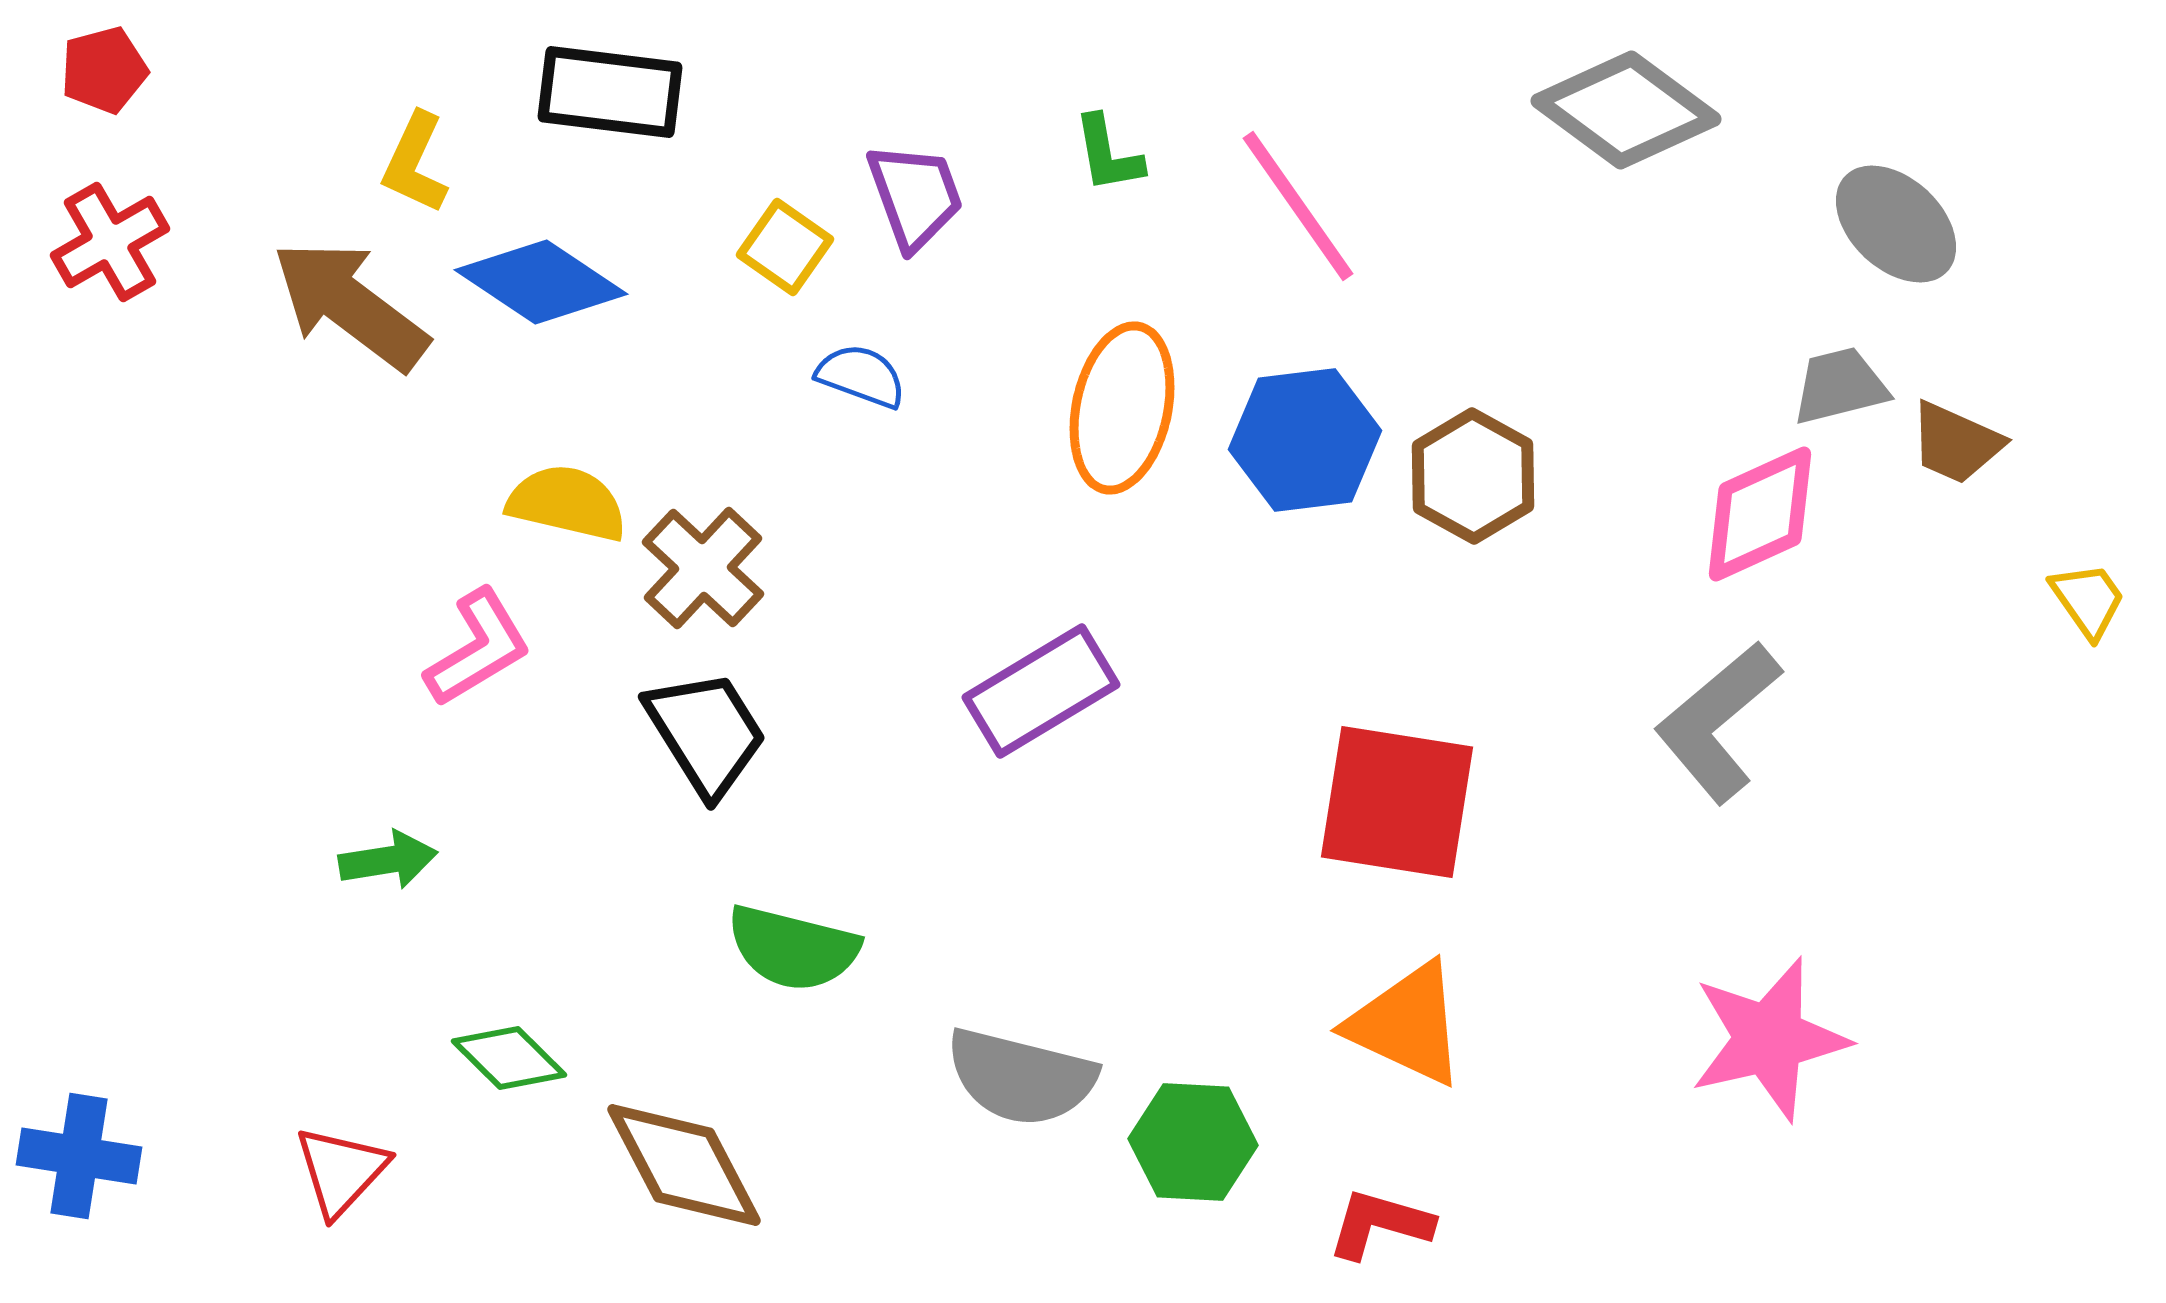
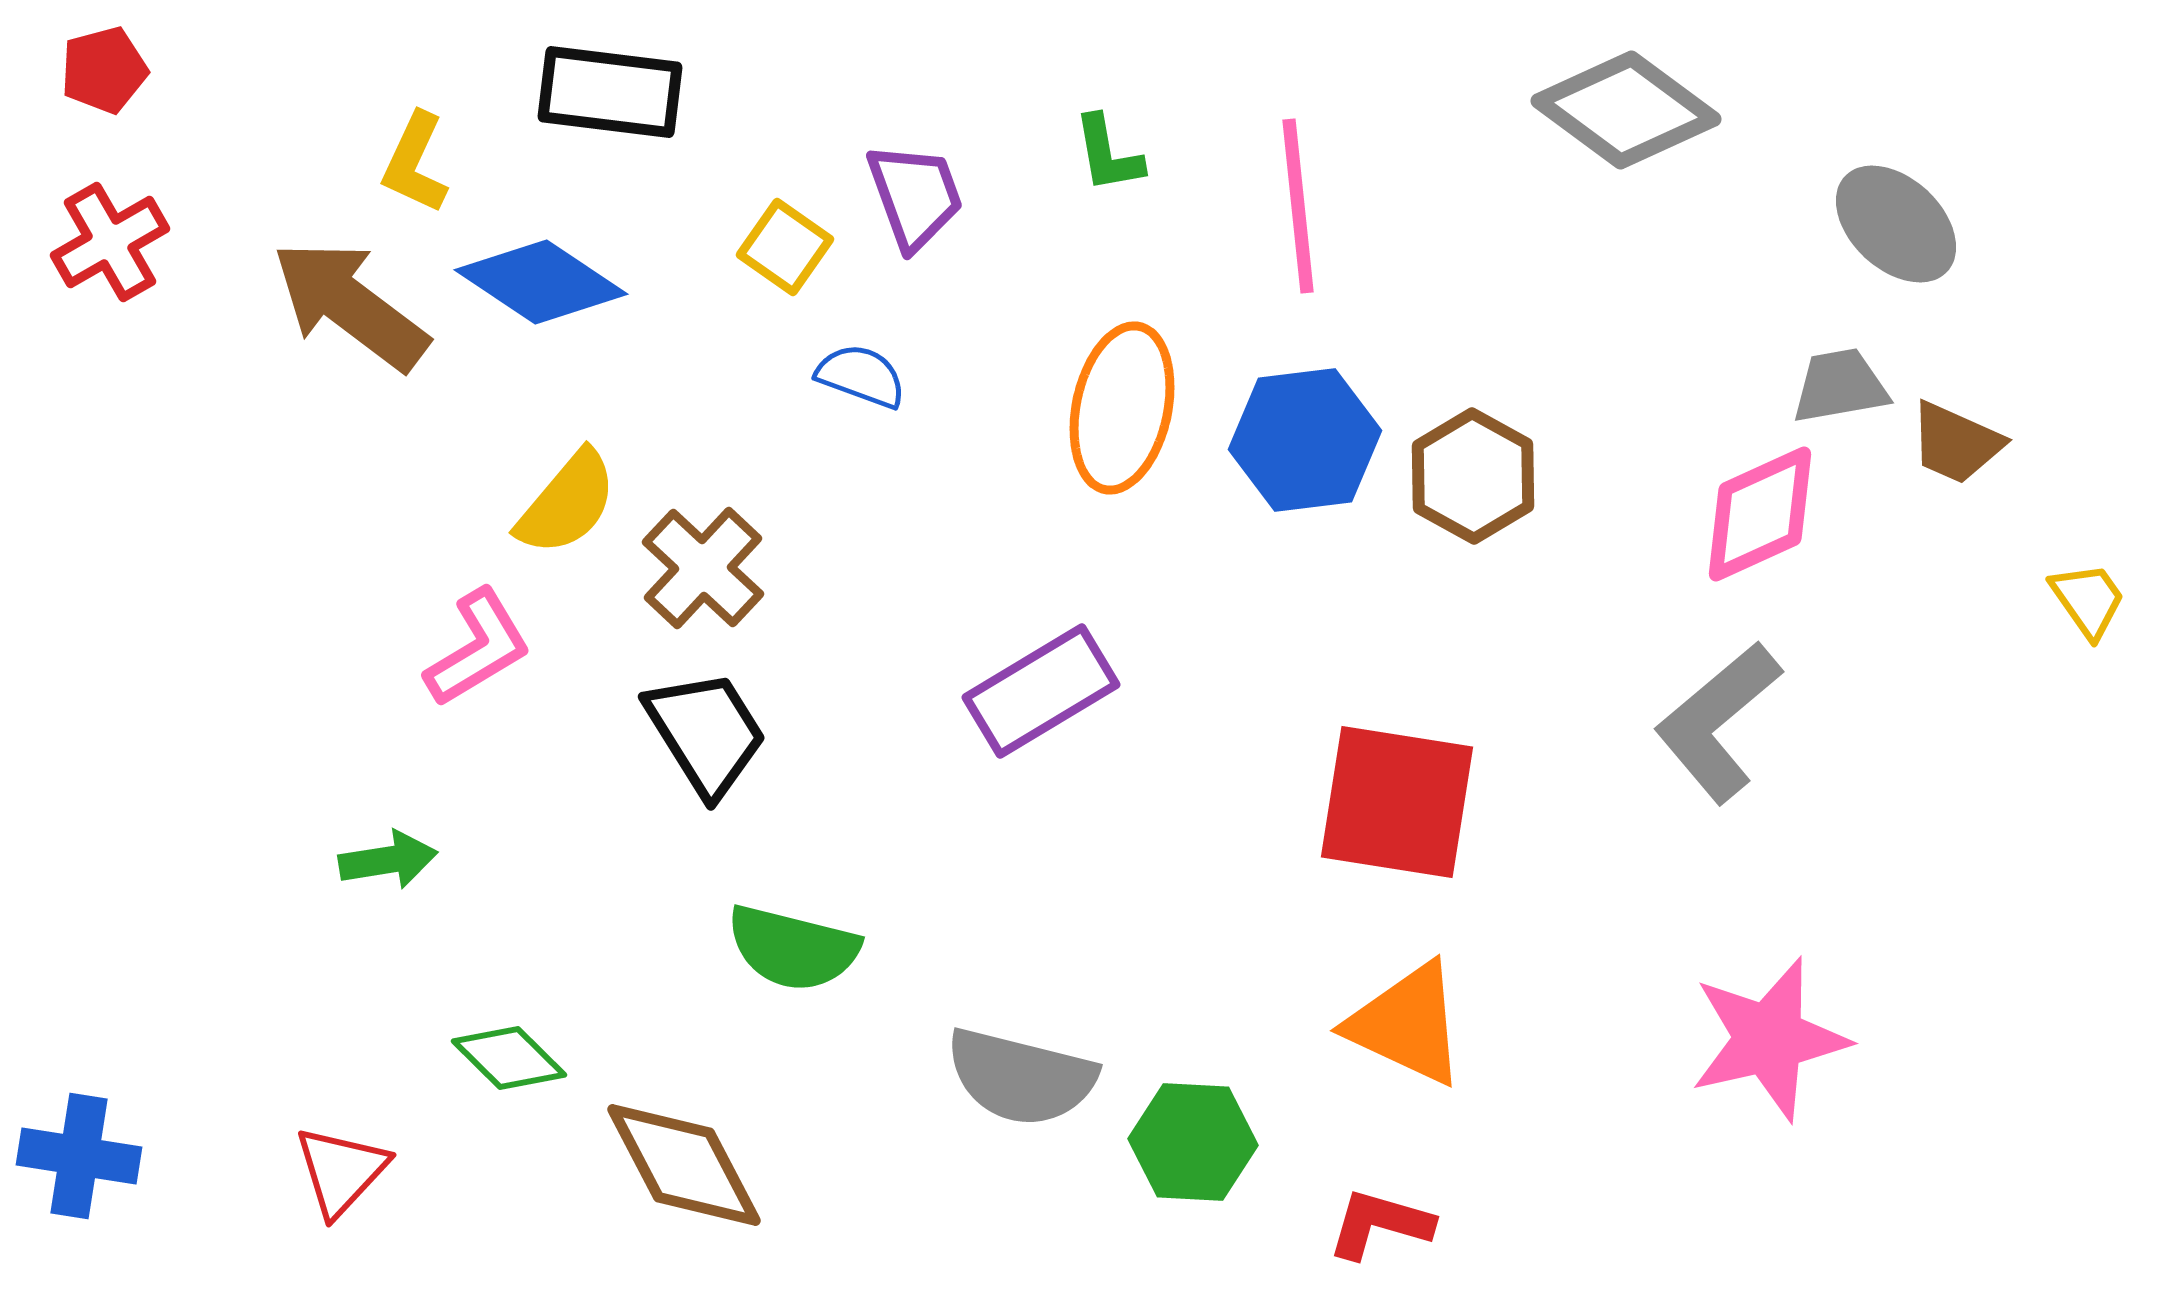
pink line: rotated 29 degrees clockwise
gray trapezoid: rotated 4 degrees clockwise
yellow semicircle: rotated 117 degrees clockwise
